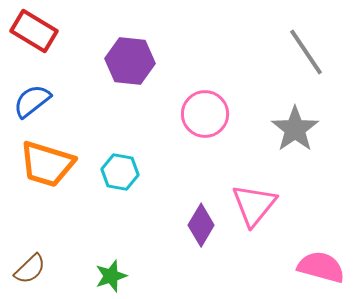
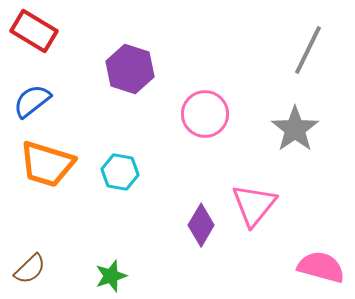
gray line: moved 2 px right, 2 px up; rotated 60 degrees clockwise
purple hexagon: moved 8 px down; rotated 12 degrees clockwise
